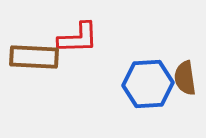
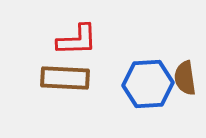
red L-shape: moved 1 px left, 2 px down
brown rectangle: moved 31 px right, 21 px down
